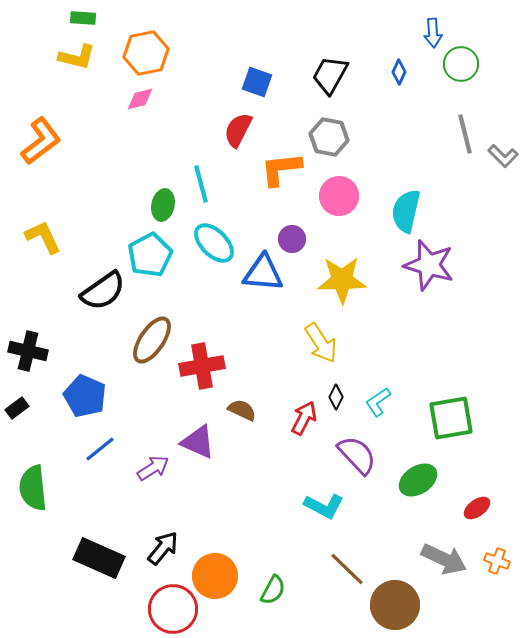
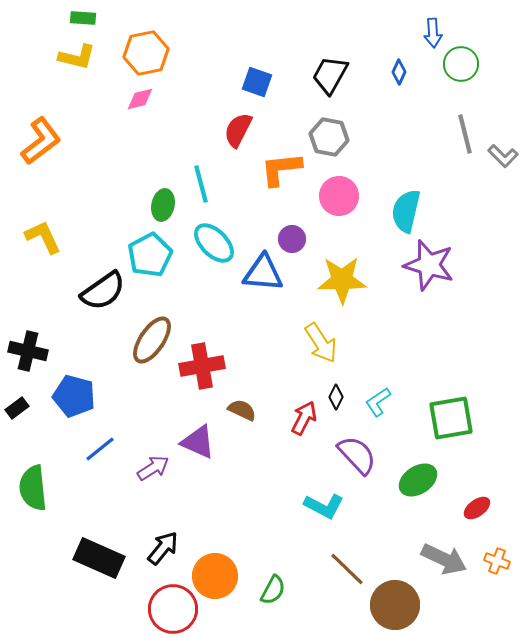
blue pentagon at (85, 396): moved 11 px left; rotated 9 degrees counterclockwise
